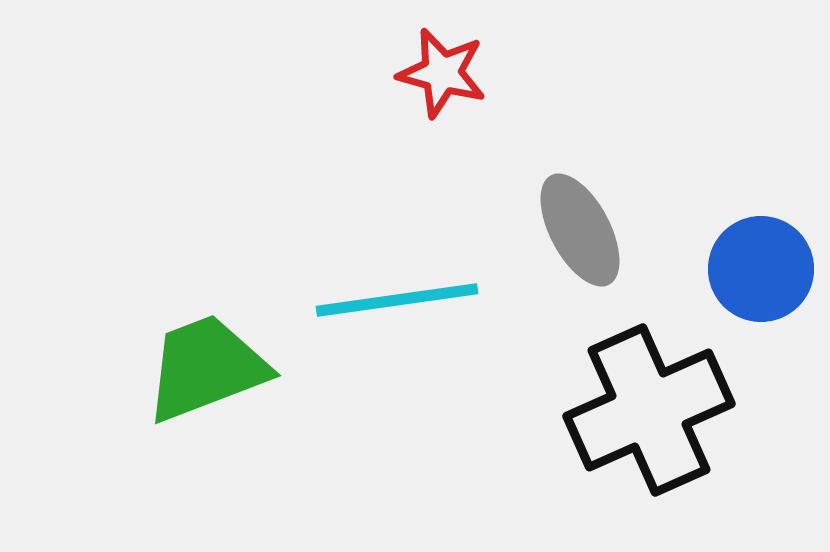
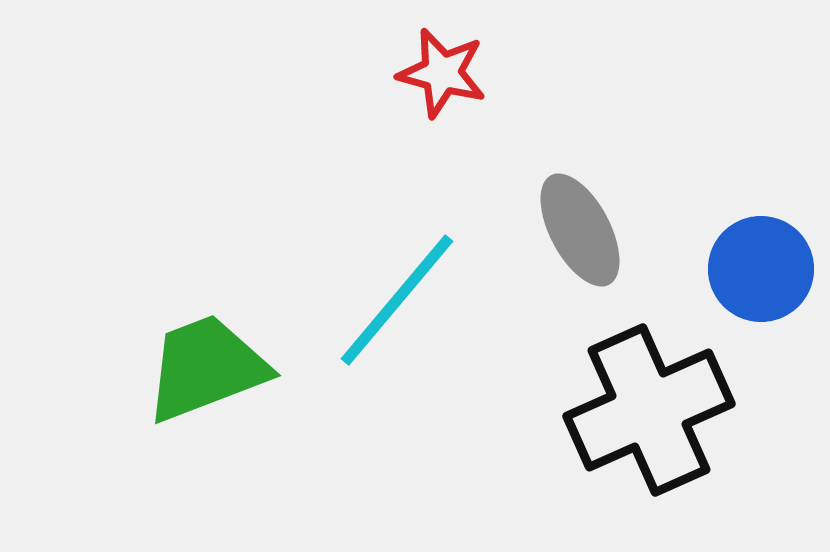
cyan line: rotated 42 degrees counterclockwise
